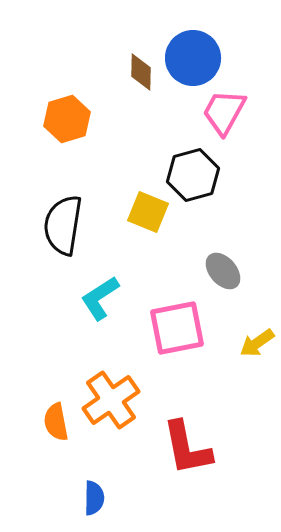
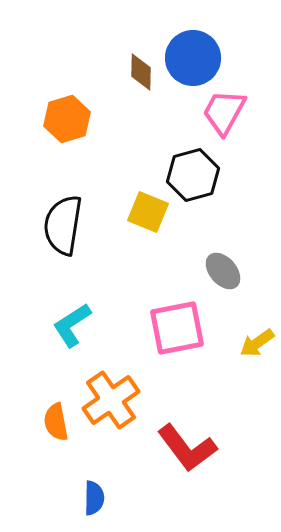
cyan L-shape: moved 28 px left, 27 px down
red L-shape: rotated 26 degrees counterclockwise
